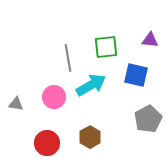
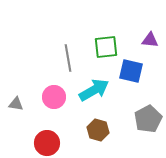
blue square: moved 5 px left, 4 px up
cyan arrow: moved 3 px right, 5 px down
brown hexagon: moved 8 px right, 7 px up; rotated 15 degrees counterclockwise
